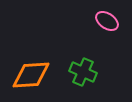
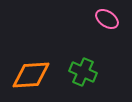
pink ellipse: moved 2 px up
